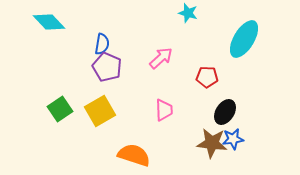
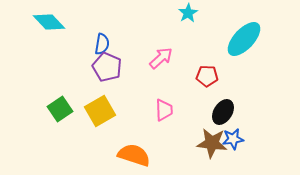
cyan star: rotated 24 degrees clockwise
cyan ellipse: rotated 12 degrees clockwise
red pentagon: moved 1 px up
black ellipse: moved 2 px left
